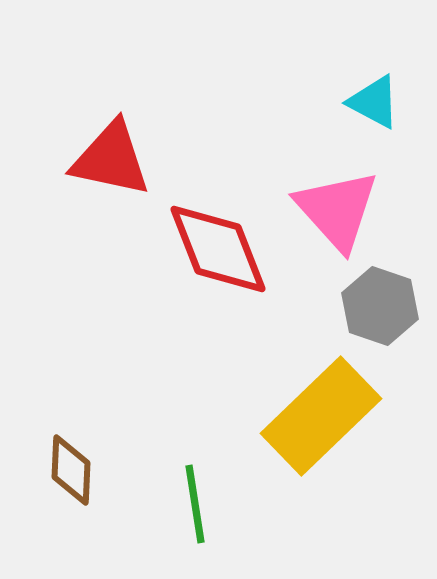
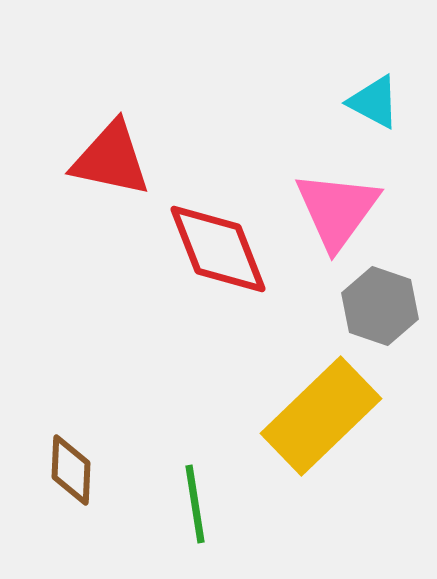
pink triangle: rotated 18 degrees clockwise
